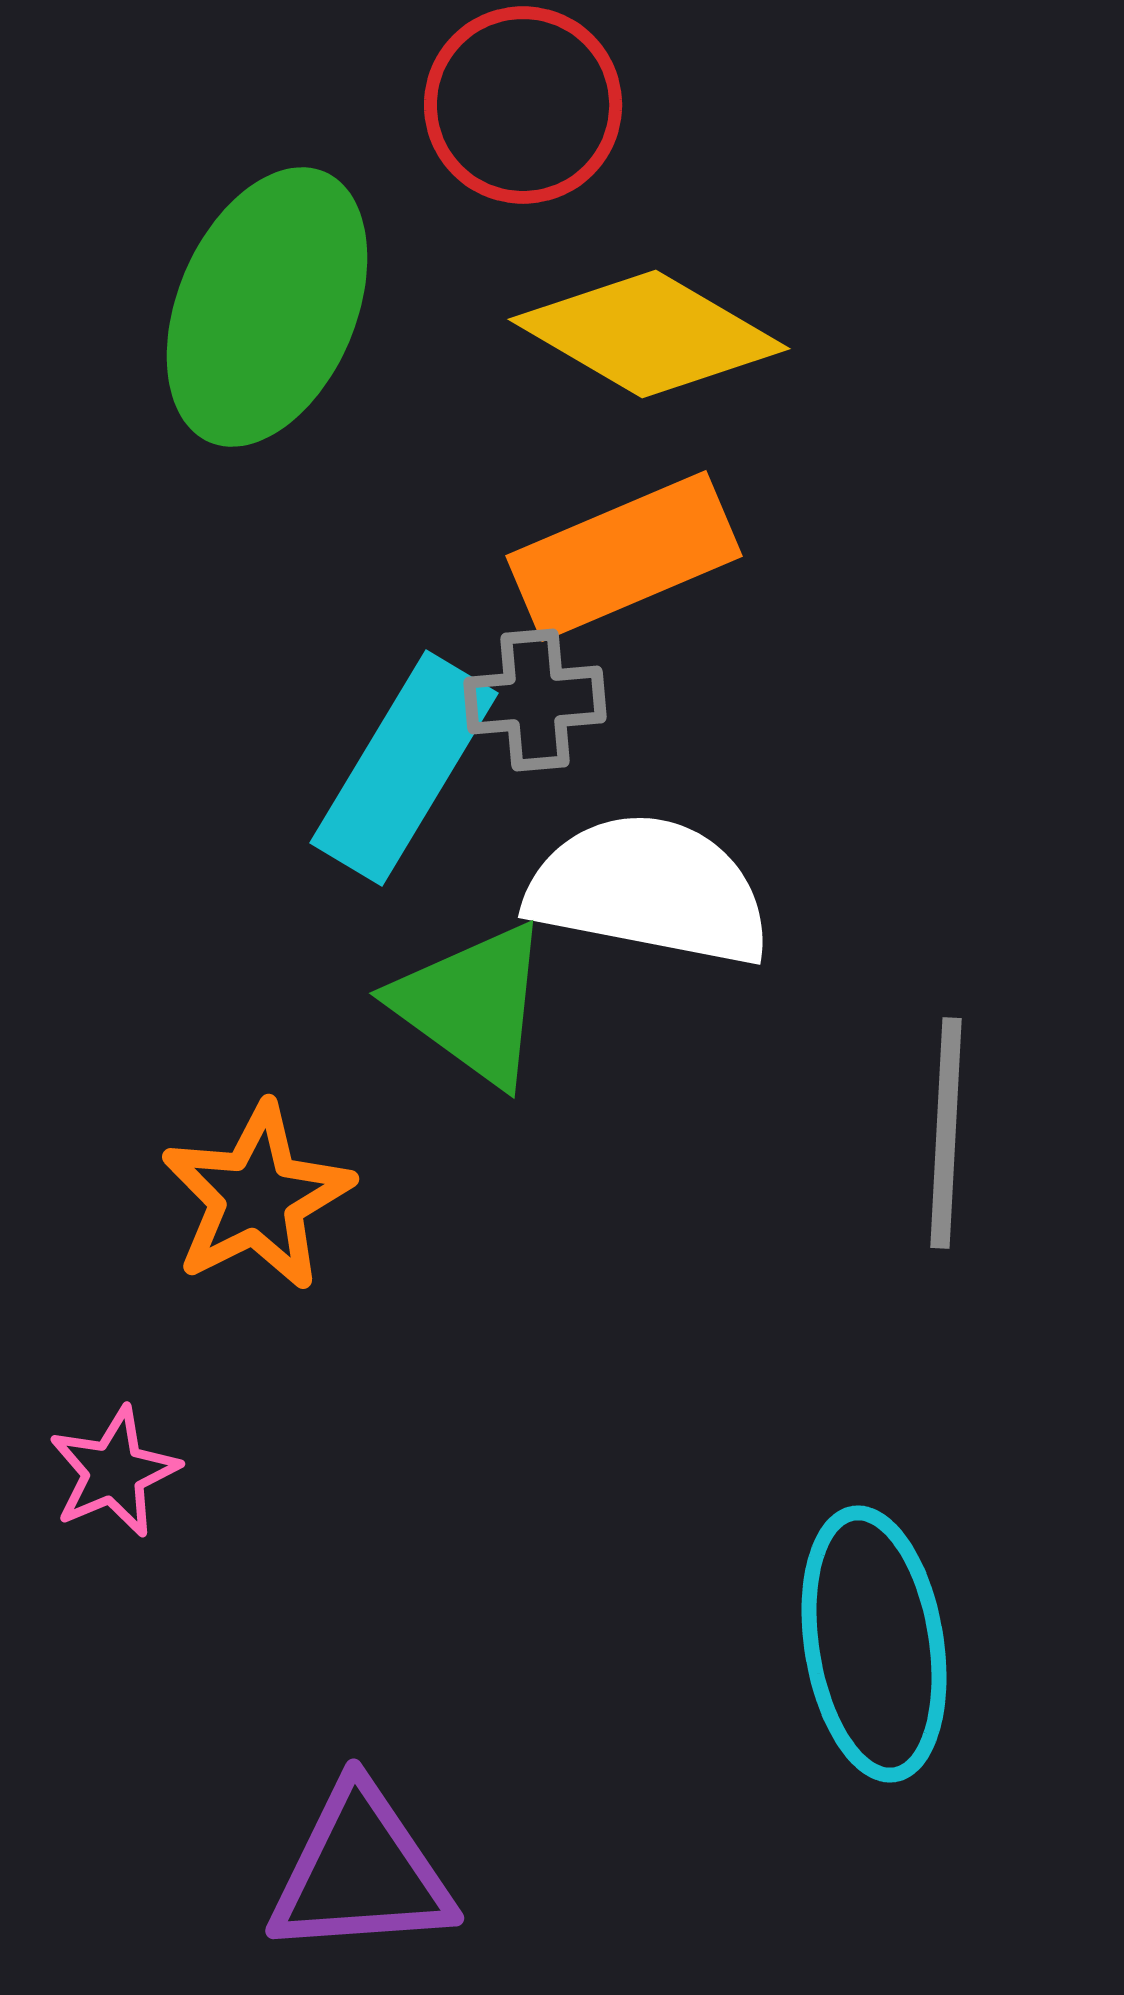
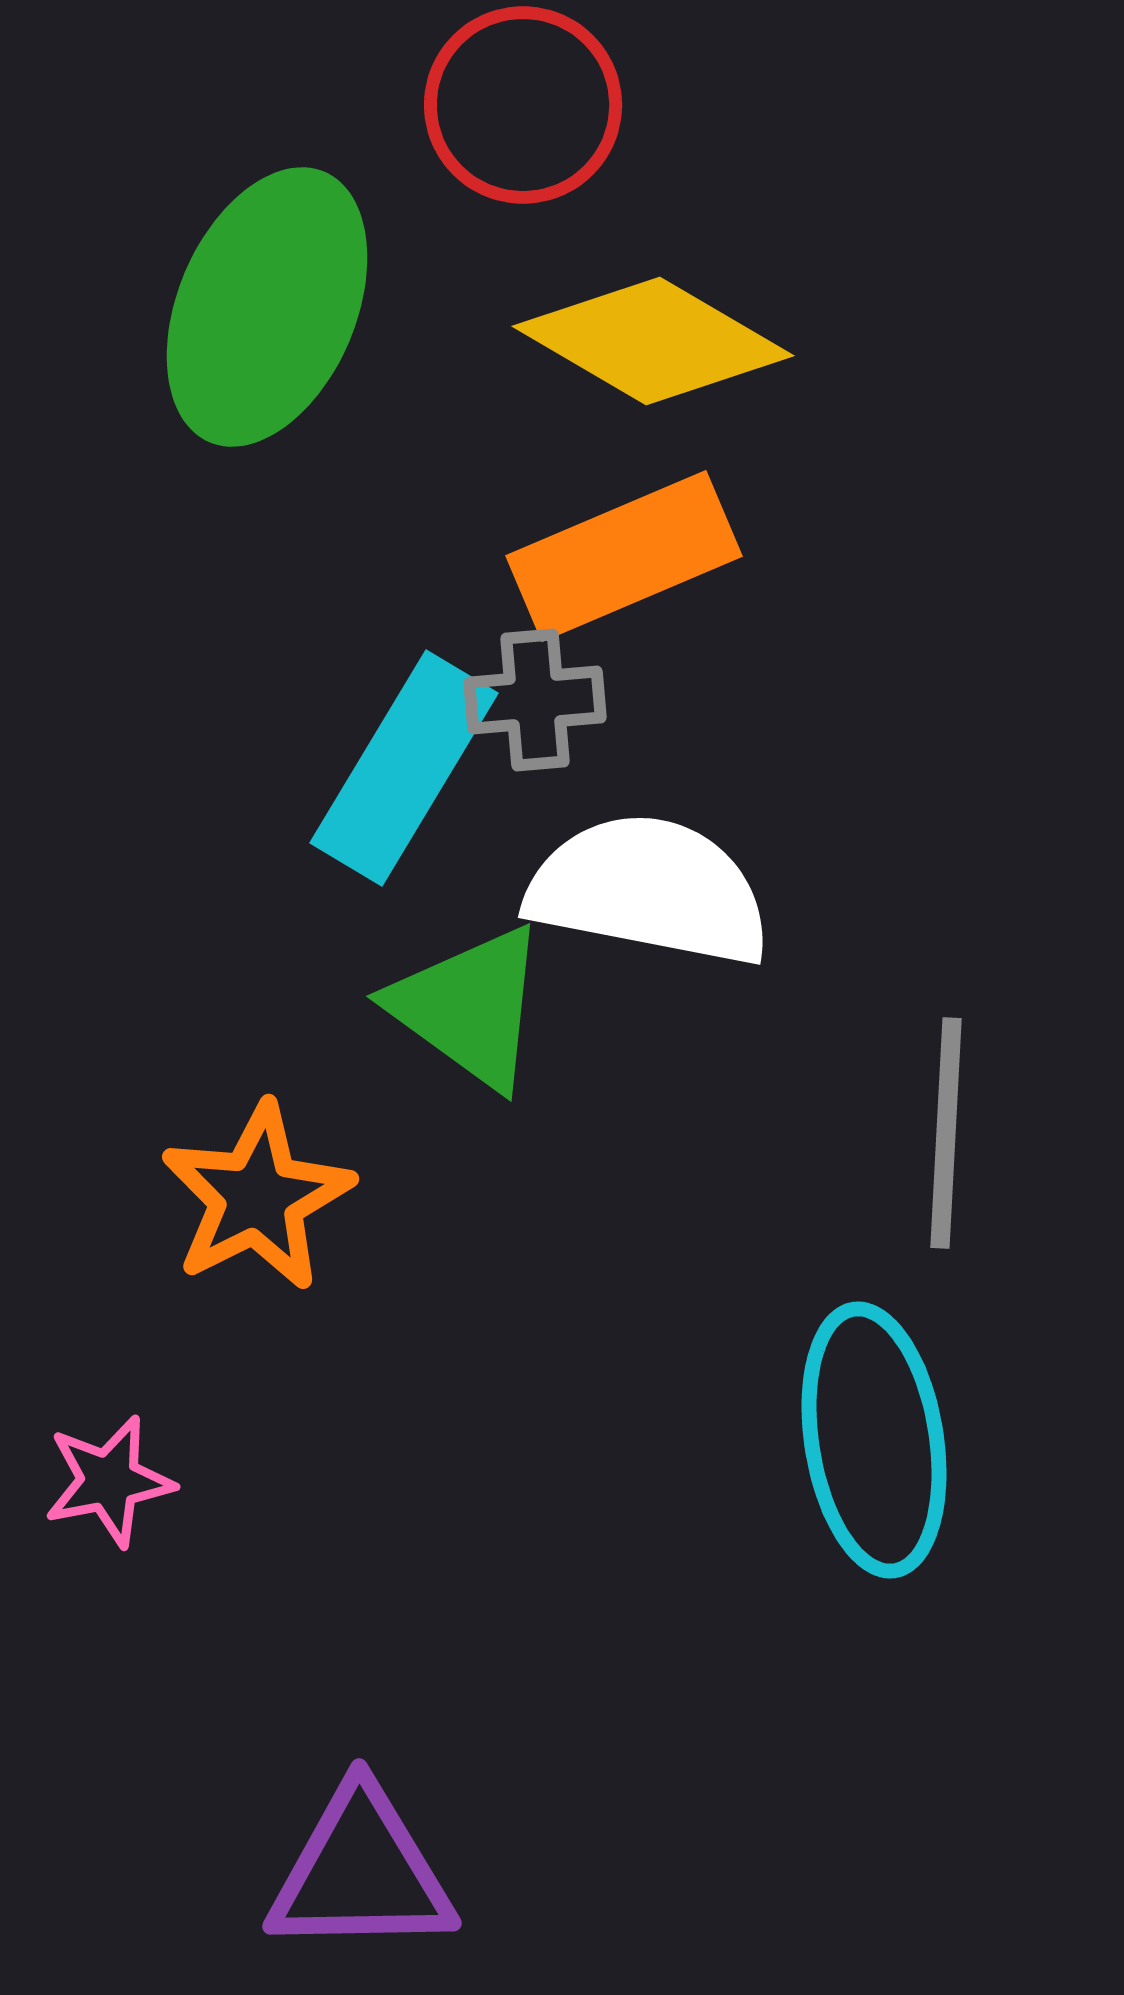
yellow diamond: moved 4 px right, 7 px down
green triangle: moved 3 px left, 3 px down
pink star: moved 5 px left, 9 px down; rotated 12 degrees clockwise
cyan ellipse: moved 204 px up
purple triangle: rotated 3 degrees clockwise
